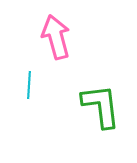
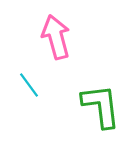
cyan line: rotated 40 degrees counterclockwise
